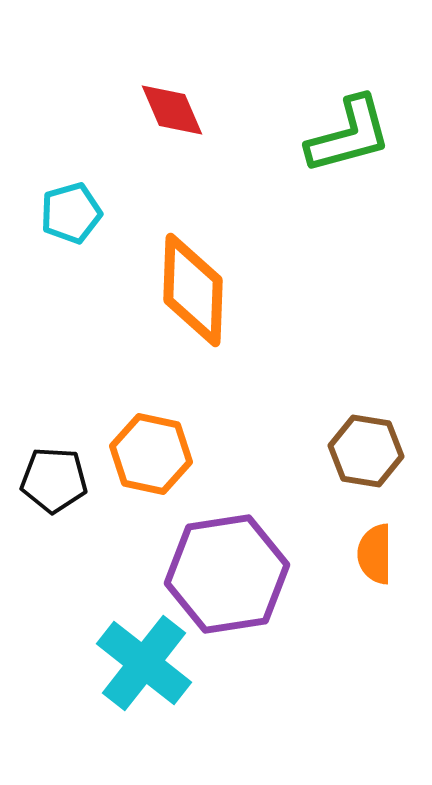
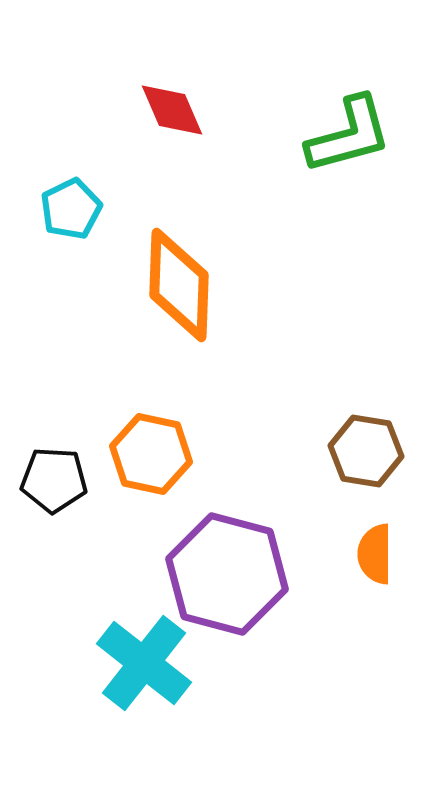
cyan pentagon: moved 4 px up; rotated 10 degrees counterclockwise
orange diamond: moved 14 px left, 5 px up
purple hexagon: rotated 24 degrees clockwise
